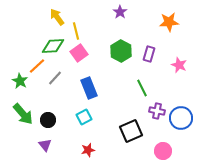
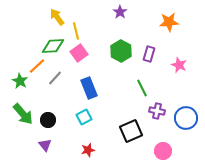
blue circle: moved 5 px right
